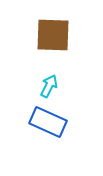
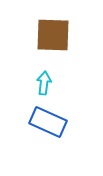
cyan arrow: moved 5 px left, 3 px up; rotated 20 degrees counterclockwise
